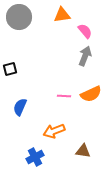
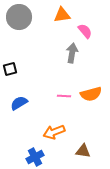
gray arrow: moved 13 px left, 3 px up; rotated 12 degrees counterclockwise
orange semicircle: rotated 10 degrees clockwise
blue semicircle: moved 1 px left, 4 px up; rotated 36 degrees clockwise
orange arrow: moved 1 px down
